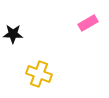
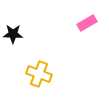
pink rectangle: moved 1 px left
